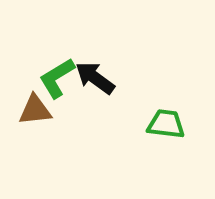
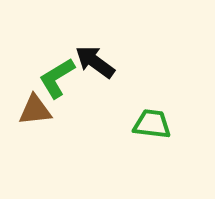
black arrow: moved 16 px up
green trapezoid: moved 14 px left
